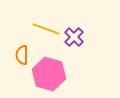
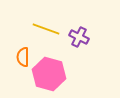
purple cross: moved 5 px right; rotated 18 degrees counterclockwise
orange semicircle: moved 1 px right, 2 px down
